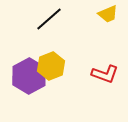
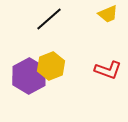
red L-shape: moved 3 px right, 4 px up
